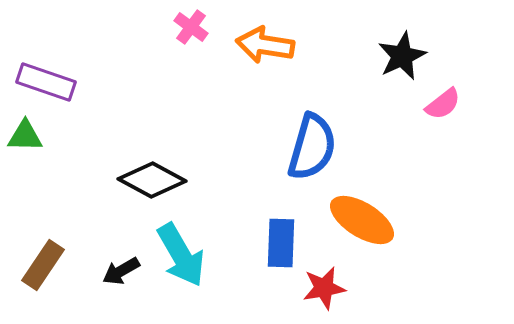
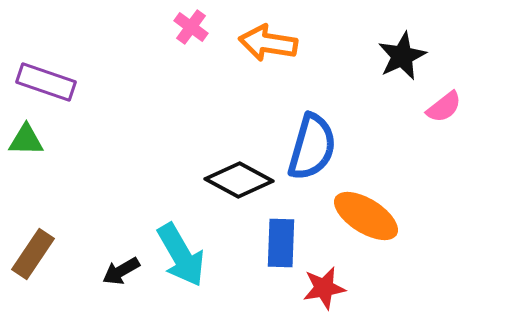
orange arrow: moved 3 px right, 2 px up
pink semicircle: moved 1 px right, 3 px down
green triangle: moved 1 px right, 4 px down
black diamond: moved 87 px right
orange ellipse: moved 4 px right, 4 px up
brown rectangle: moved 10 px left, 11 px up
